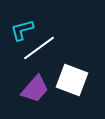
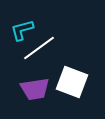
white square: moved 2 px down
purple trapezoid: rotated 40 degrees clockwise
